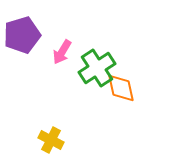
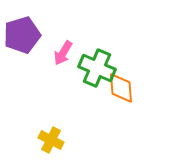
pink arrow: moved 1 px right, 1 px down
green cross: rotated 33 degrees counterclockwise
orange diamond: rotated 8 degrees clockwise
